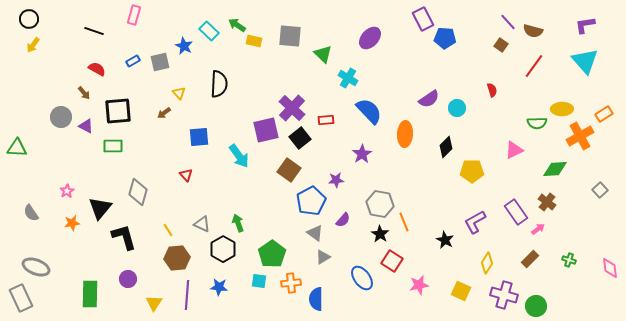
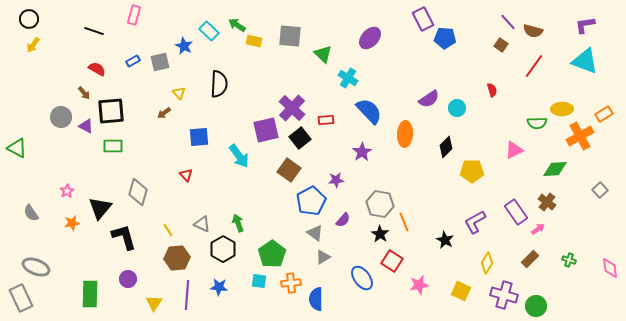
cyan triangle at (585, 61): rotated 28 degrees counterclockwise
black square at (118, 111): moved 7 px left
green triangle at (17, 148): rotated 25 degrees clockwise
purple star at (362, 154): moved 2 px up
